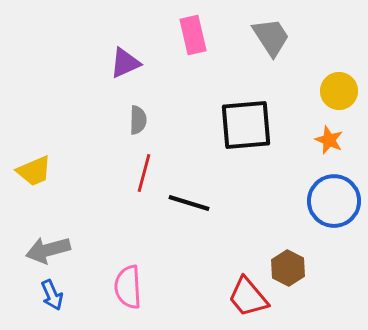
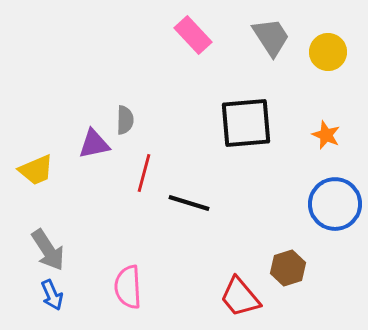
pink rectangle: rotated 30 degrees counterclockwise
purple triangle: moved 31 px left, 81 px down; rotated 12 degrees clockwise
yellow circle: moved 11 px left, 39 px up
gray semicircle: moved 13 px left
black square: moved 2 px up
orange star: moved 3 px left, 5 px up
yellow trapezoid: moved 2 px right, 1 px up
blue circle: moved 1 px right, 3 px down
gray arrow: rotated 108 degrees counterclockwise
brown hexagon: rotated 16 degrees clockwise
red trapezoid: moved 8 px left
